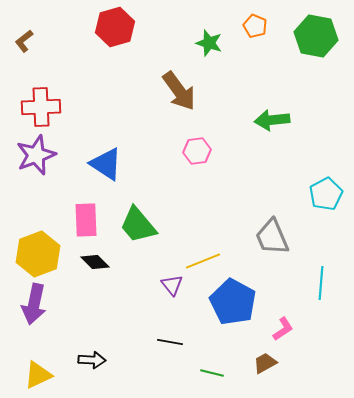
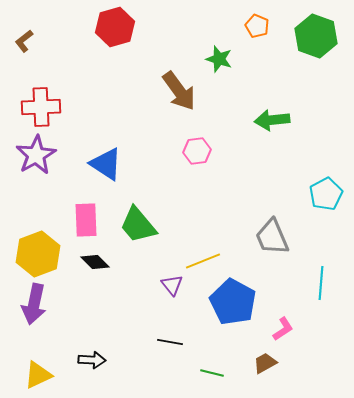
orange pentagon: moved 2 px right
green hexagon: rotated 9 degrees clockwise
green star: moved 10 px right, 16 px down
purple star: rotated 9 degrees counterclockwise
